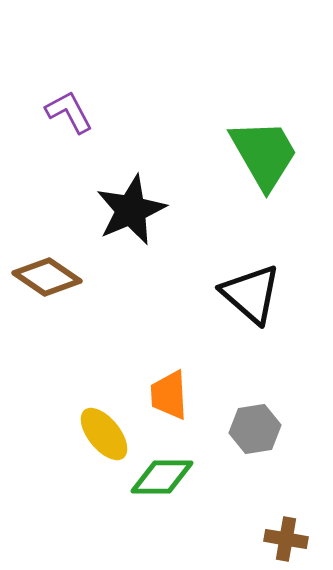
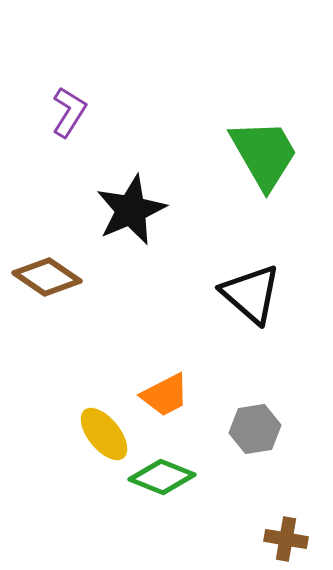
purple L-shape: rotated 60 degrees clockwise
orange trapezoid: moved 4 px left; rotated 114 degrees counterclockwise
green diamond: rotated 22 degrees clockwise
